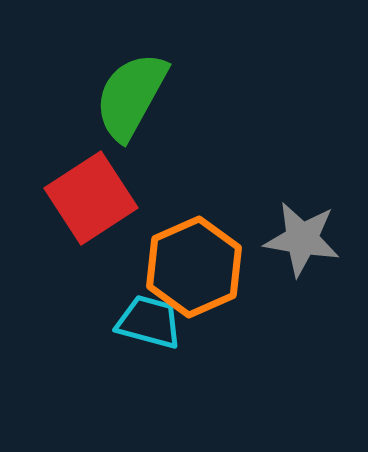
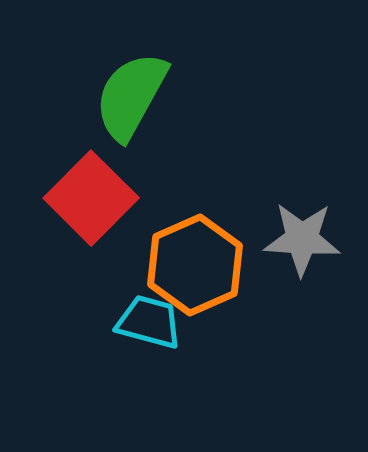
red square: rotated 12 degrees counterclockwise
gray star: rotated 6 degrees counterclockwise
orange hexagon: moved 1 px right, 2 px up
